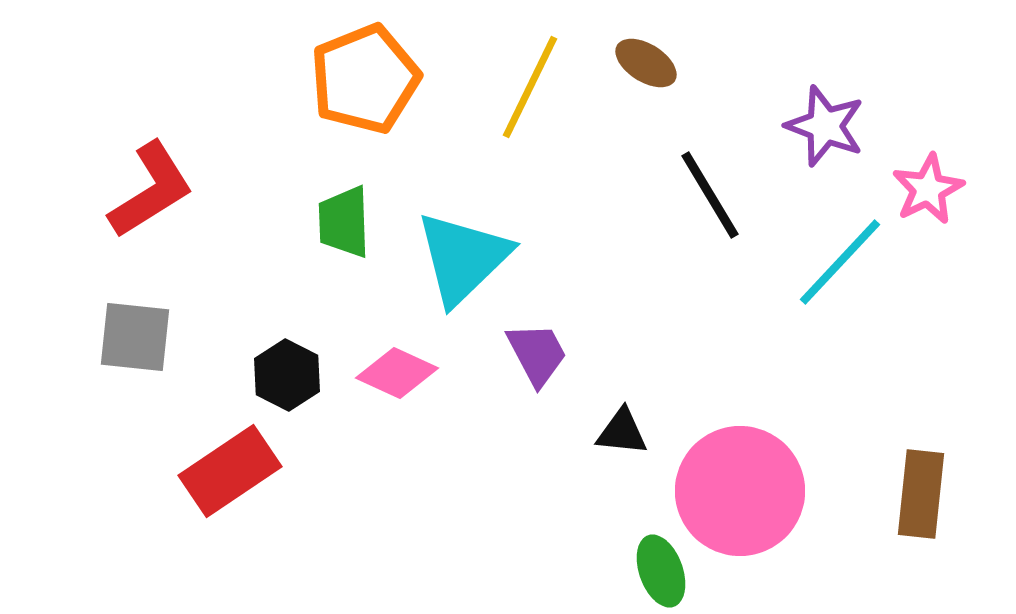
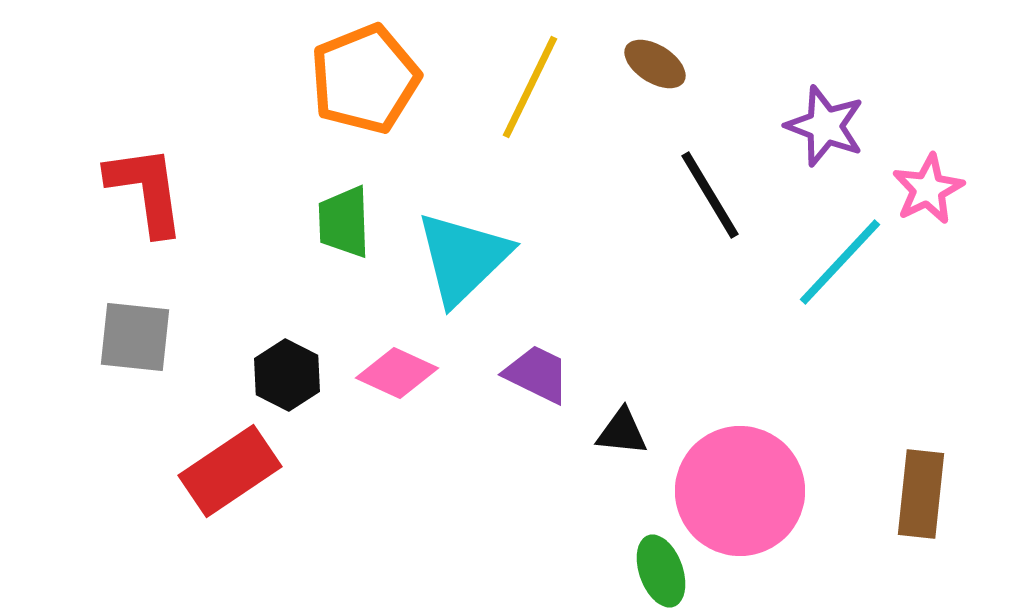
brown ellipse: moved 9 px right, 1 px down
red L-shape: moved 5 px left; rotated 66 degrees counterclockwise
purple trapezoid: moved 20 px down; rotated 36 degrees counterclockwise
